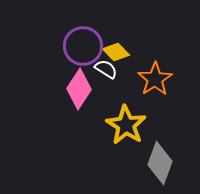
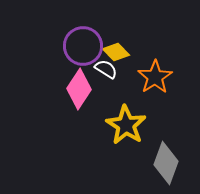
orange star: moved 2 px up
gray diamond: moved 6 px right
